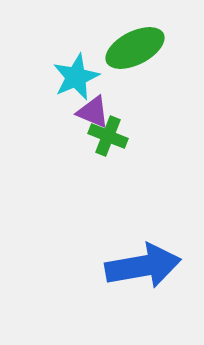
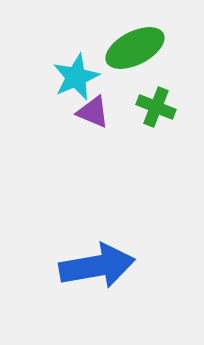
green cross: moved 48 px right, 29 px up
blue arrow: moved 46 px left
